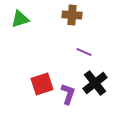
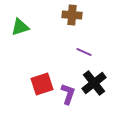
green triangle: moved 8 px down
black cross: moved 1 px left
